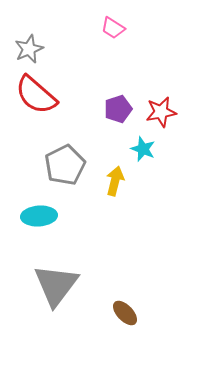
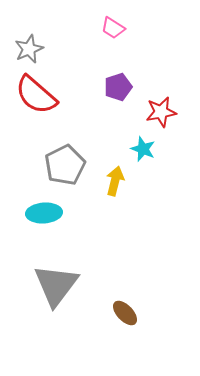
purple pentagon: moved 22 px up
cyan ellipse: moved 5 px right, 3 px up
